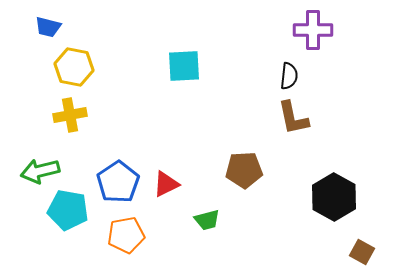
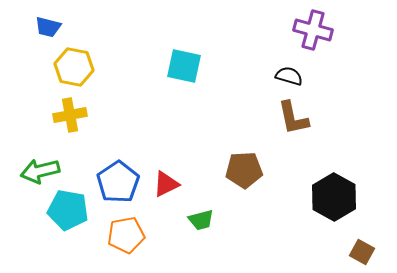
purple cross: rotated 15 degrees clockwise
cyan square: rotated 15 degrees clockwise
black semicircle: rotated 80 degrees counterclockwise
green trapezoid: moved 6 px left
